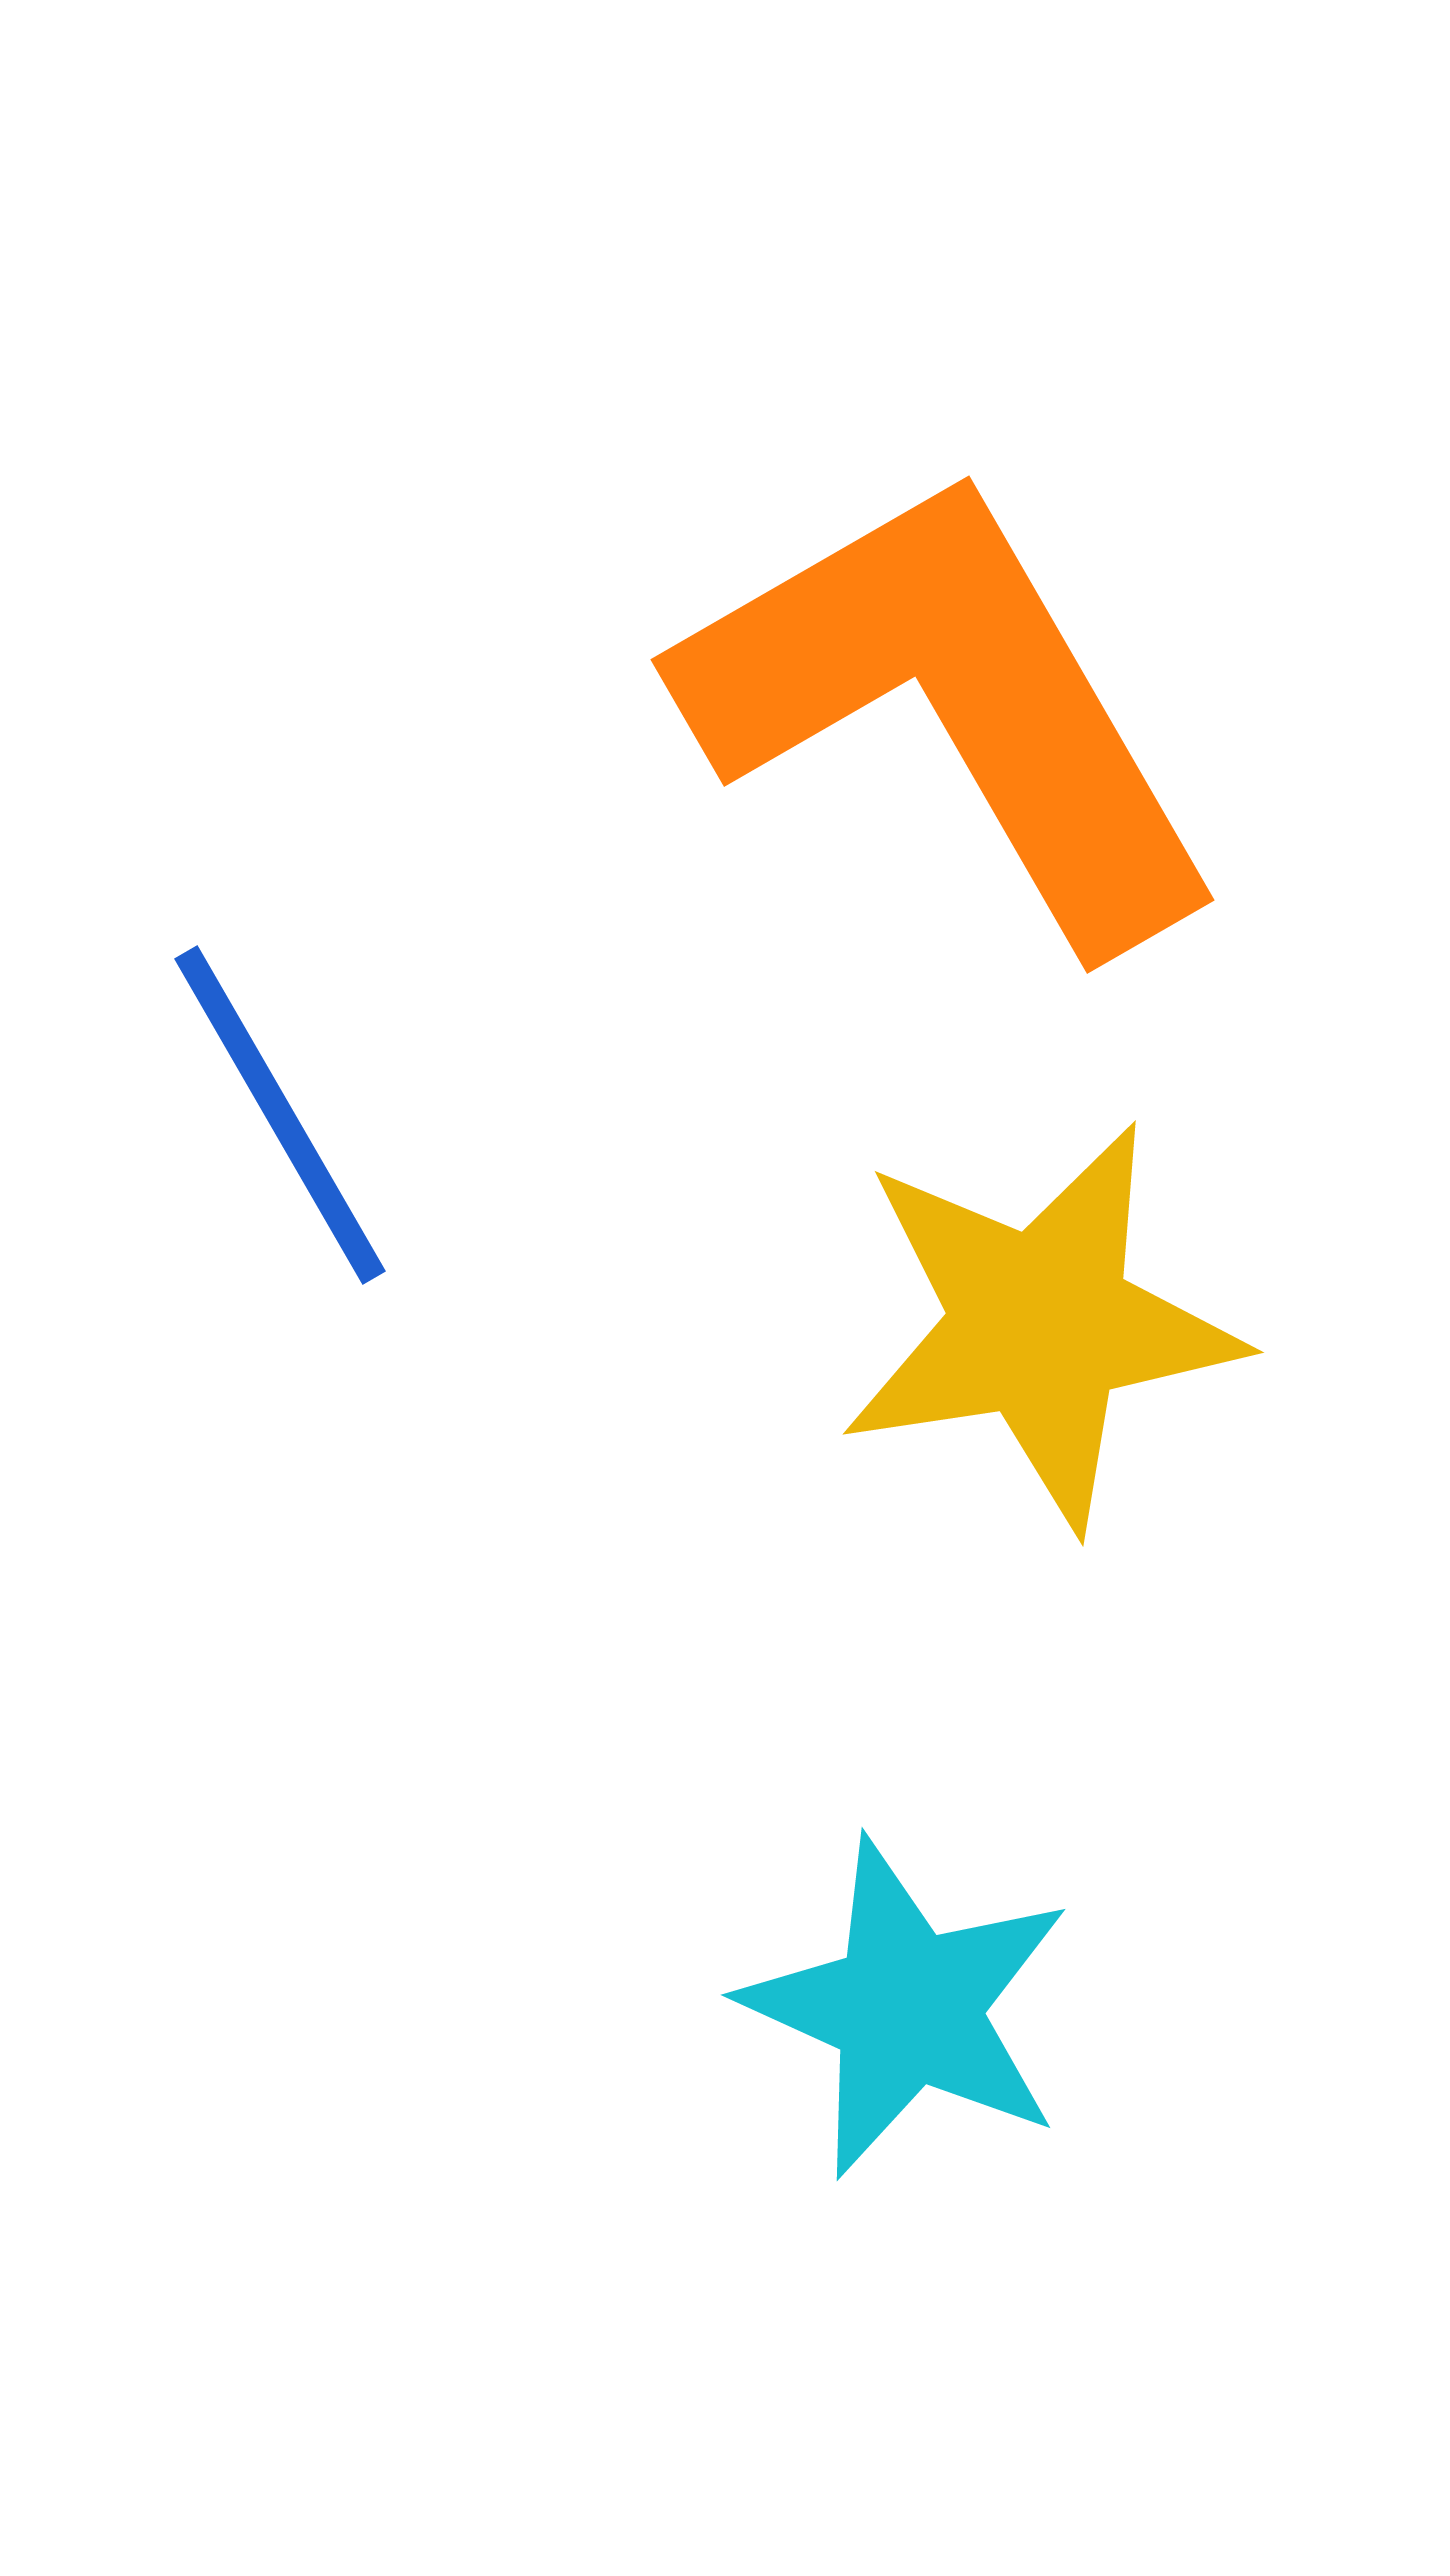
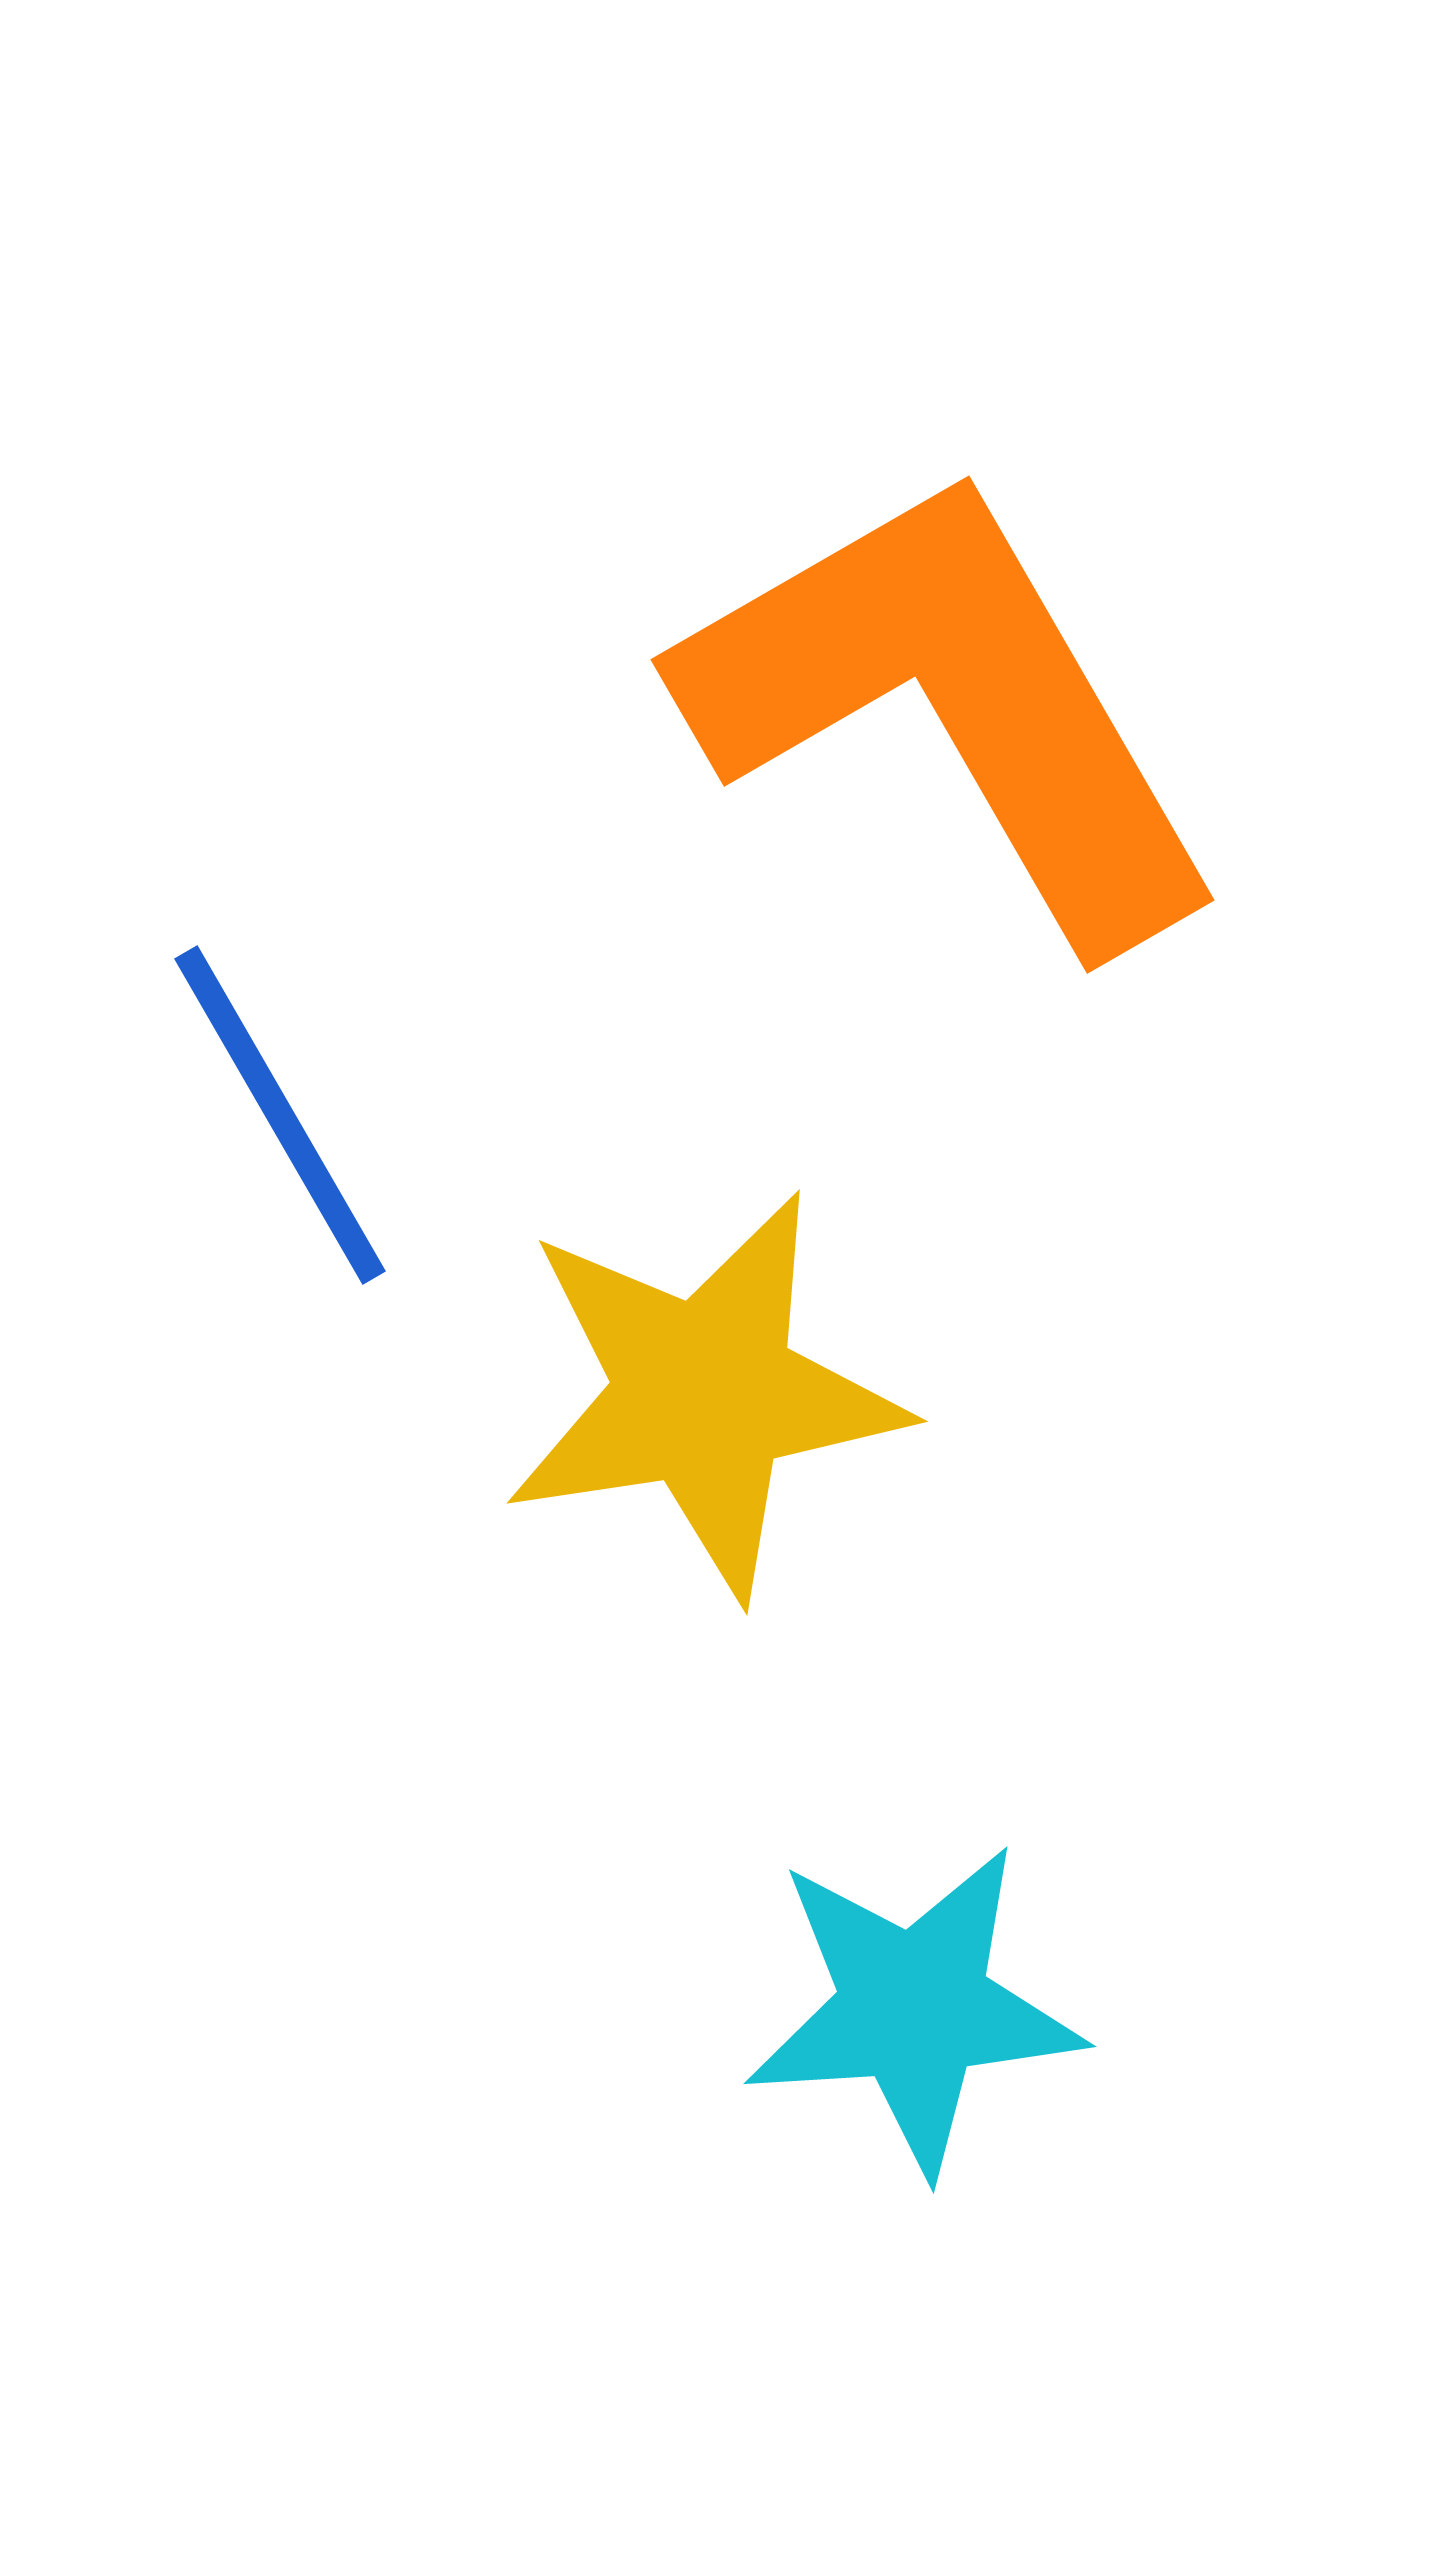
yellow star: moved 336 px left, 69 px down
cyan star: moved 7 px right; rotated 28 degrees counterclockwise
